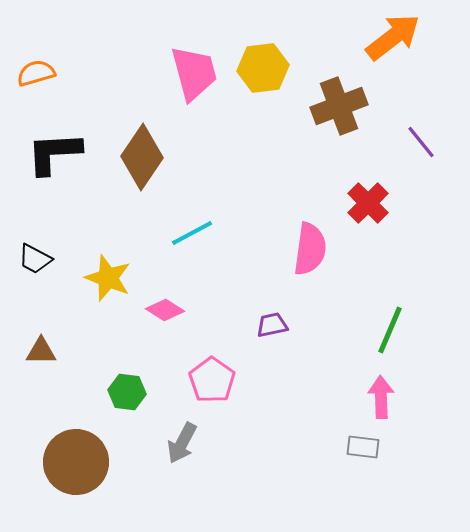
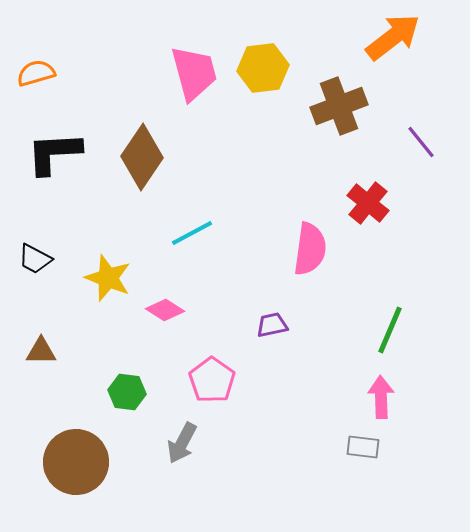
red cross: rotated 6 degrees counterclockwise
